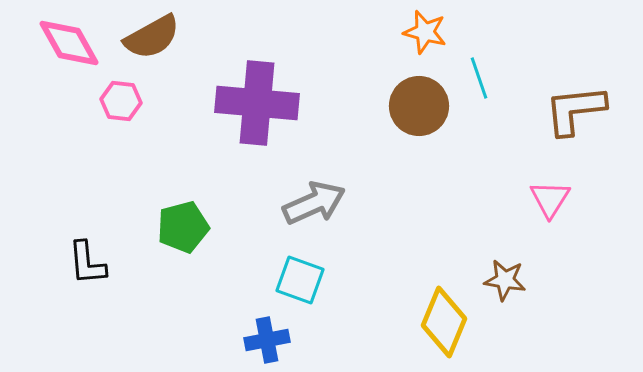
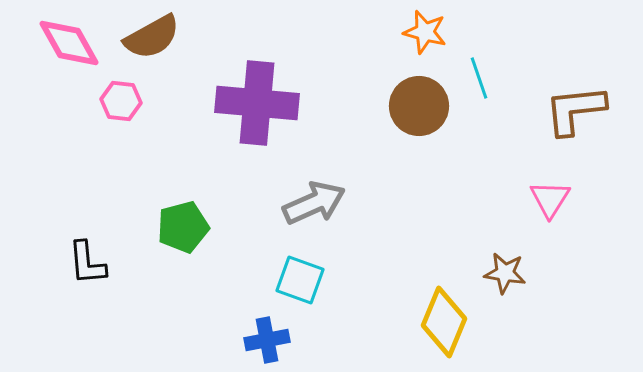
brown star: moved 7 px up
